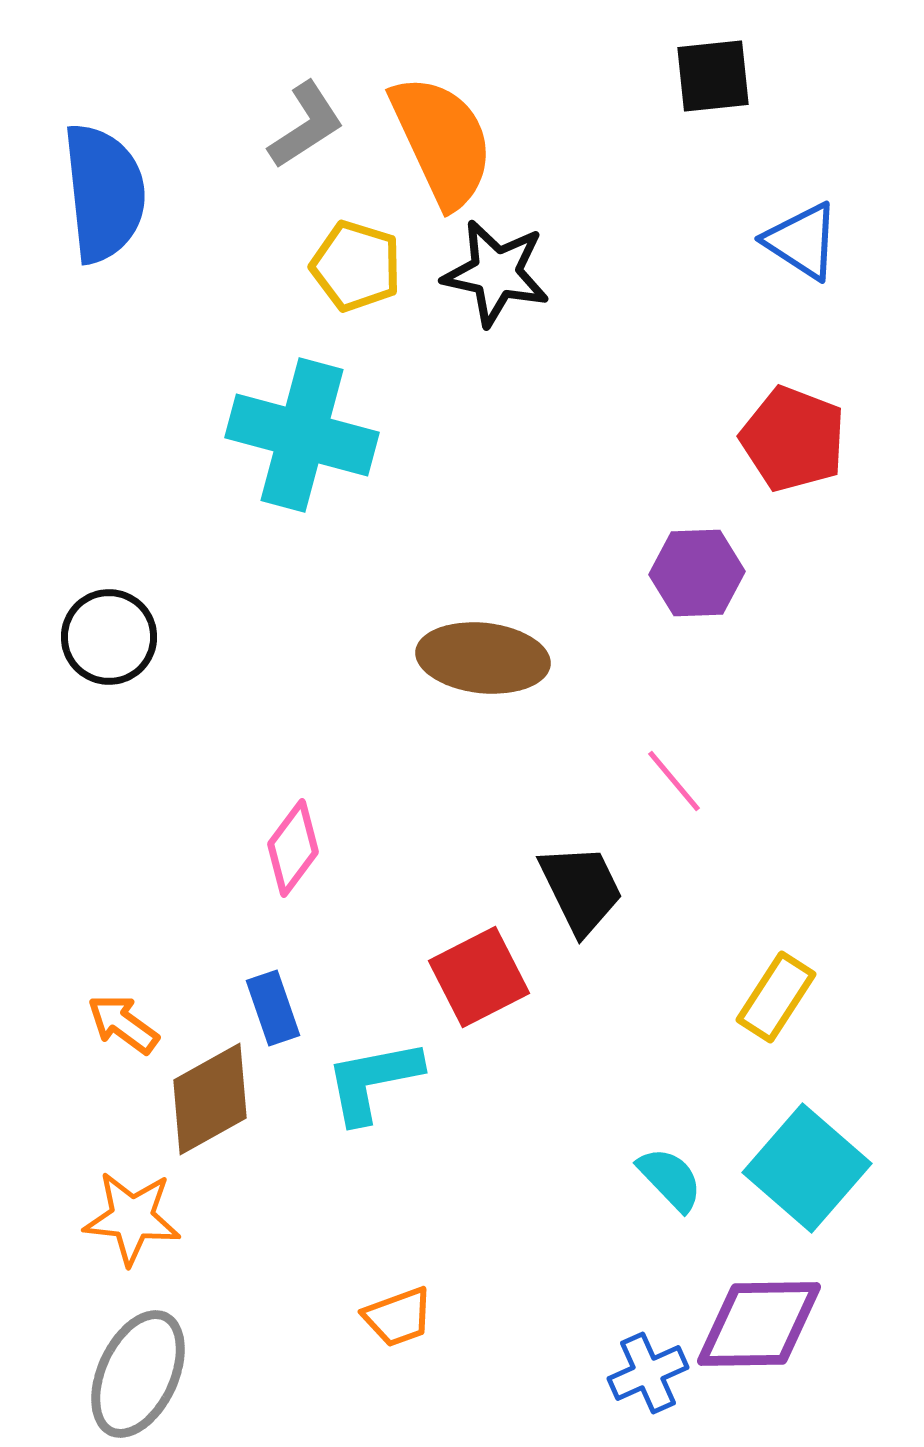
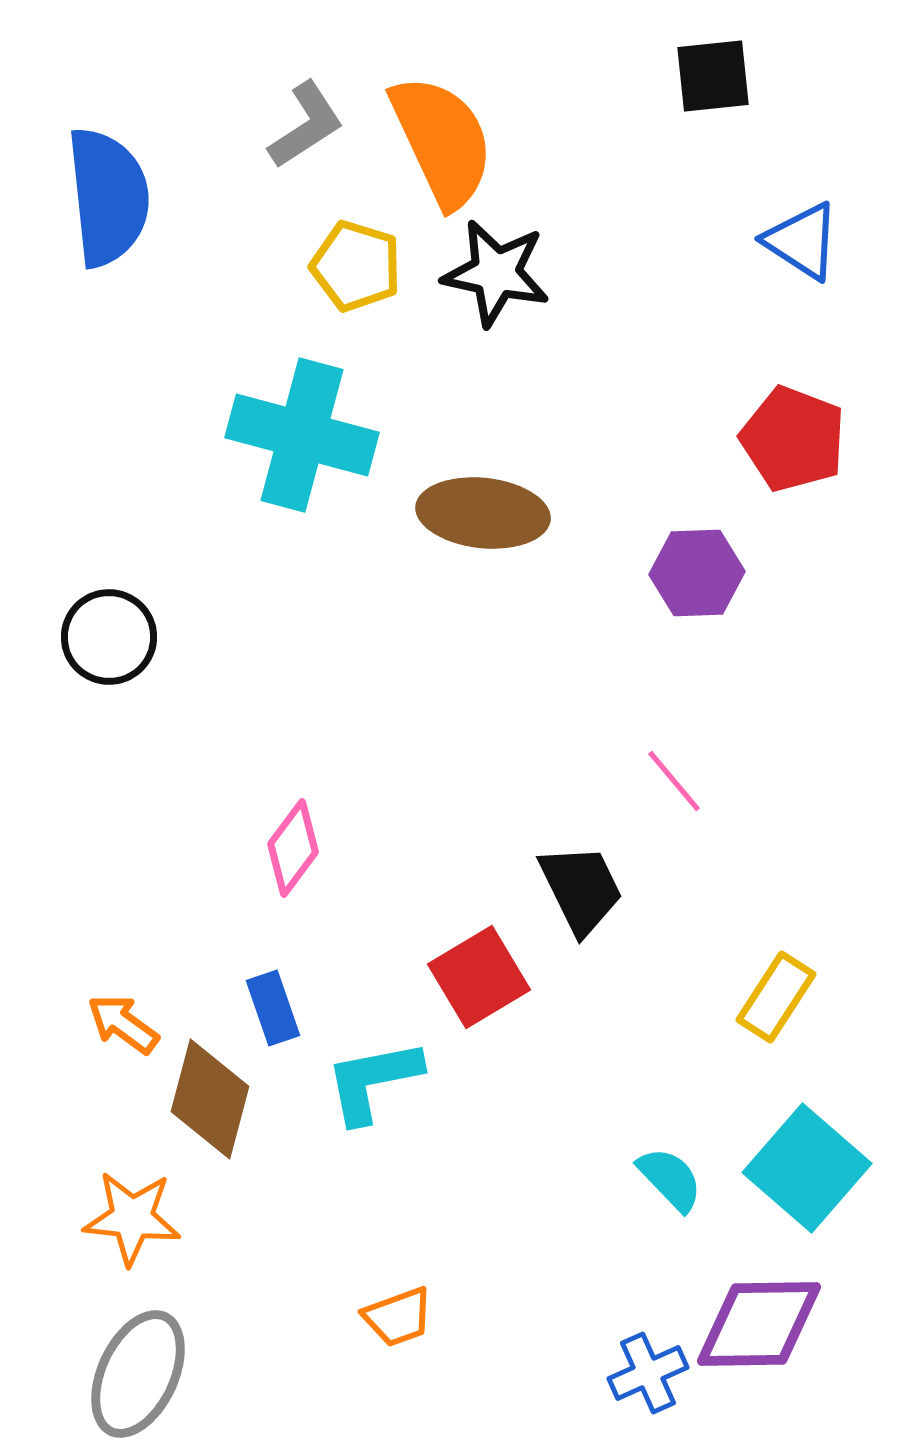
blue semicircle: moved 4 px right, 4 px down
brown ellipse: moved 145 px up
red square: rotated 4 degrees counterclockwise
brown diamond: rotated 46 degrees counterclockwise
